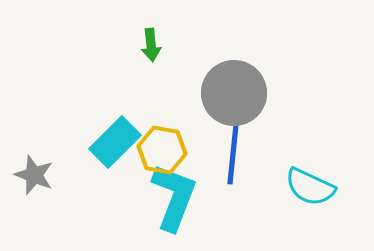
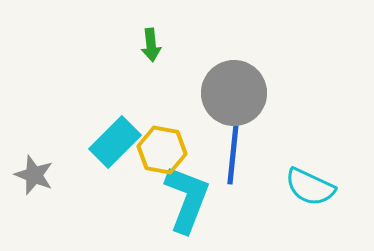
cyan L-shape: moved 13 px right, 2 px down
